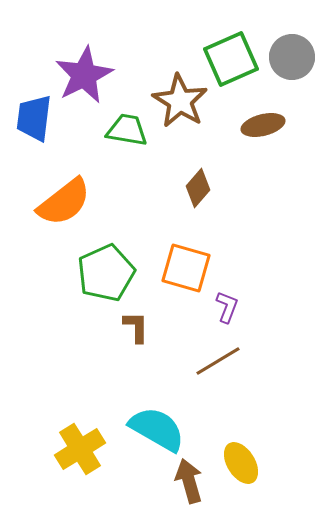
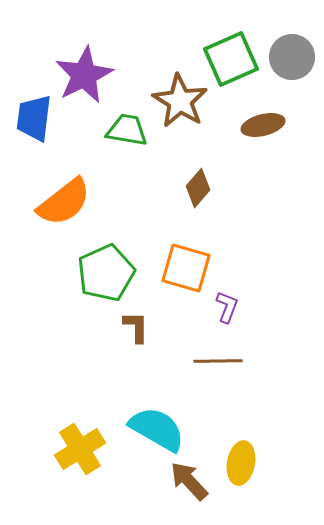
brown line: rotated 30 degrees clockwise
yellow ellipse: rotated 42 degrees clockwise
brown arrow: rotated 27 degrees counterclockwise
